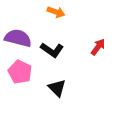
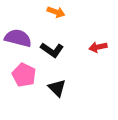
red arrow: rotated 138 degrees counterclockwise
pink pentagon: moved 4 px right, 3 px down
